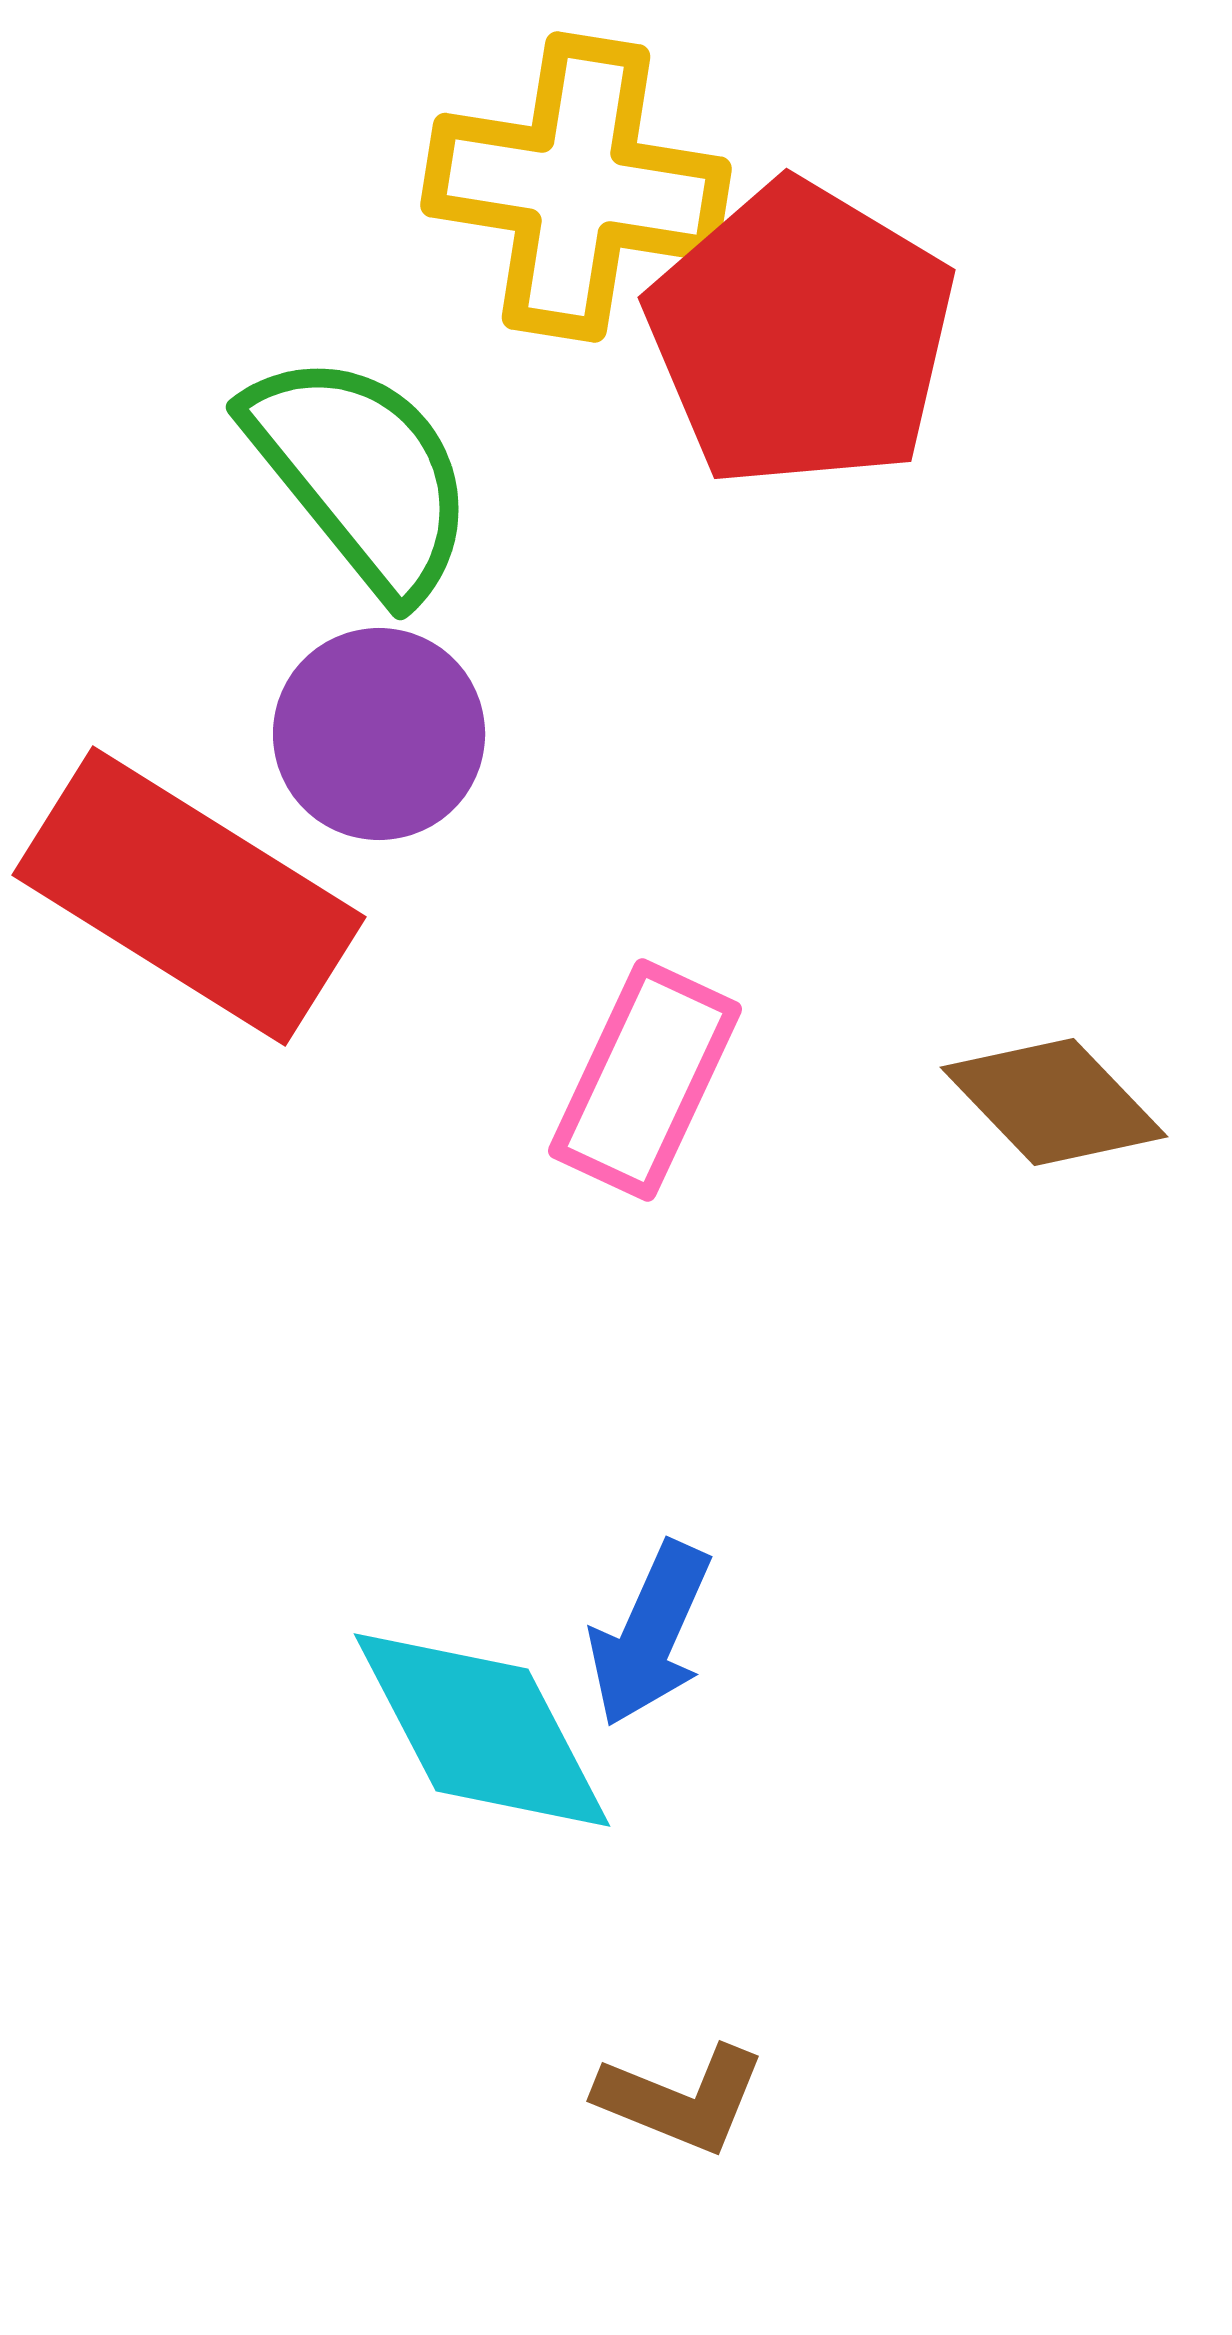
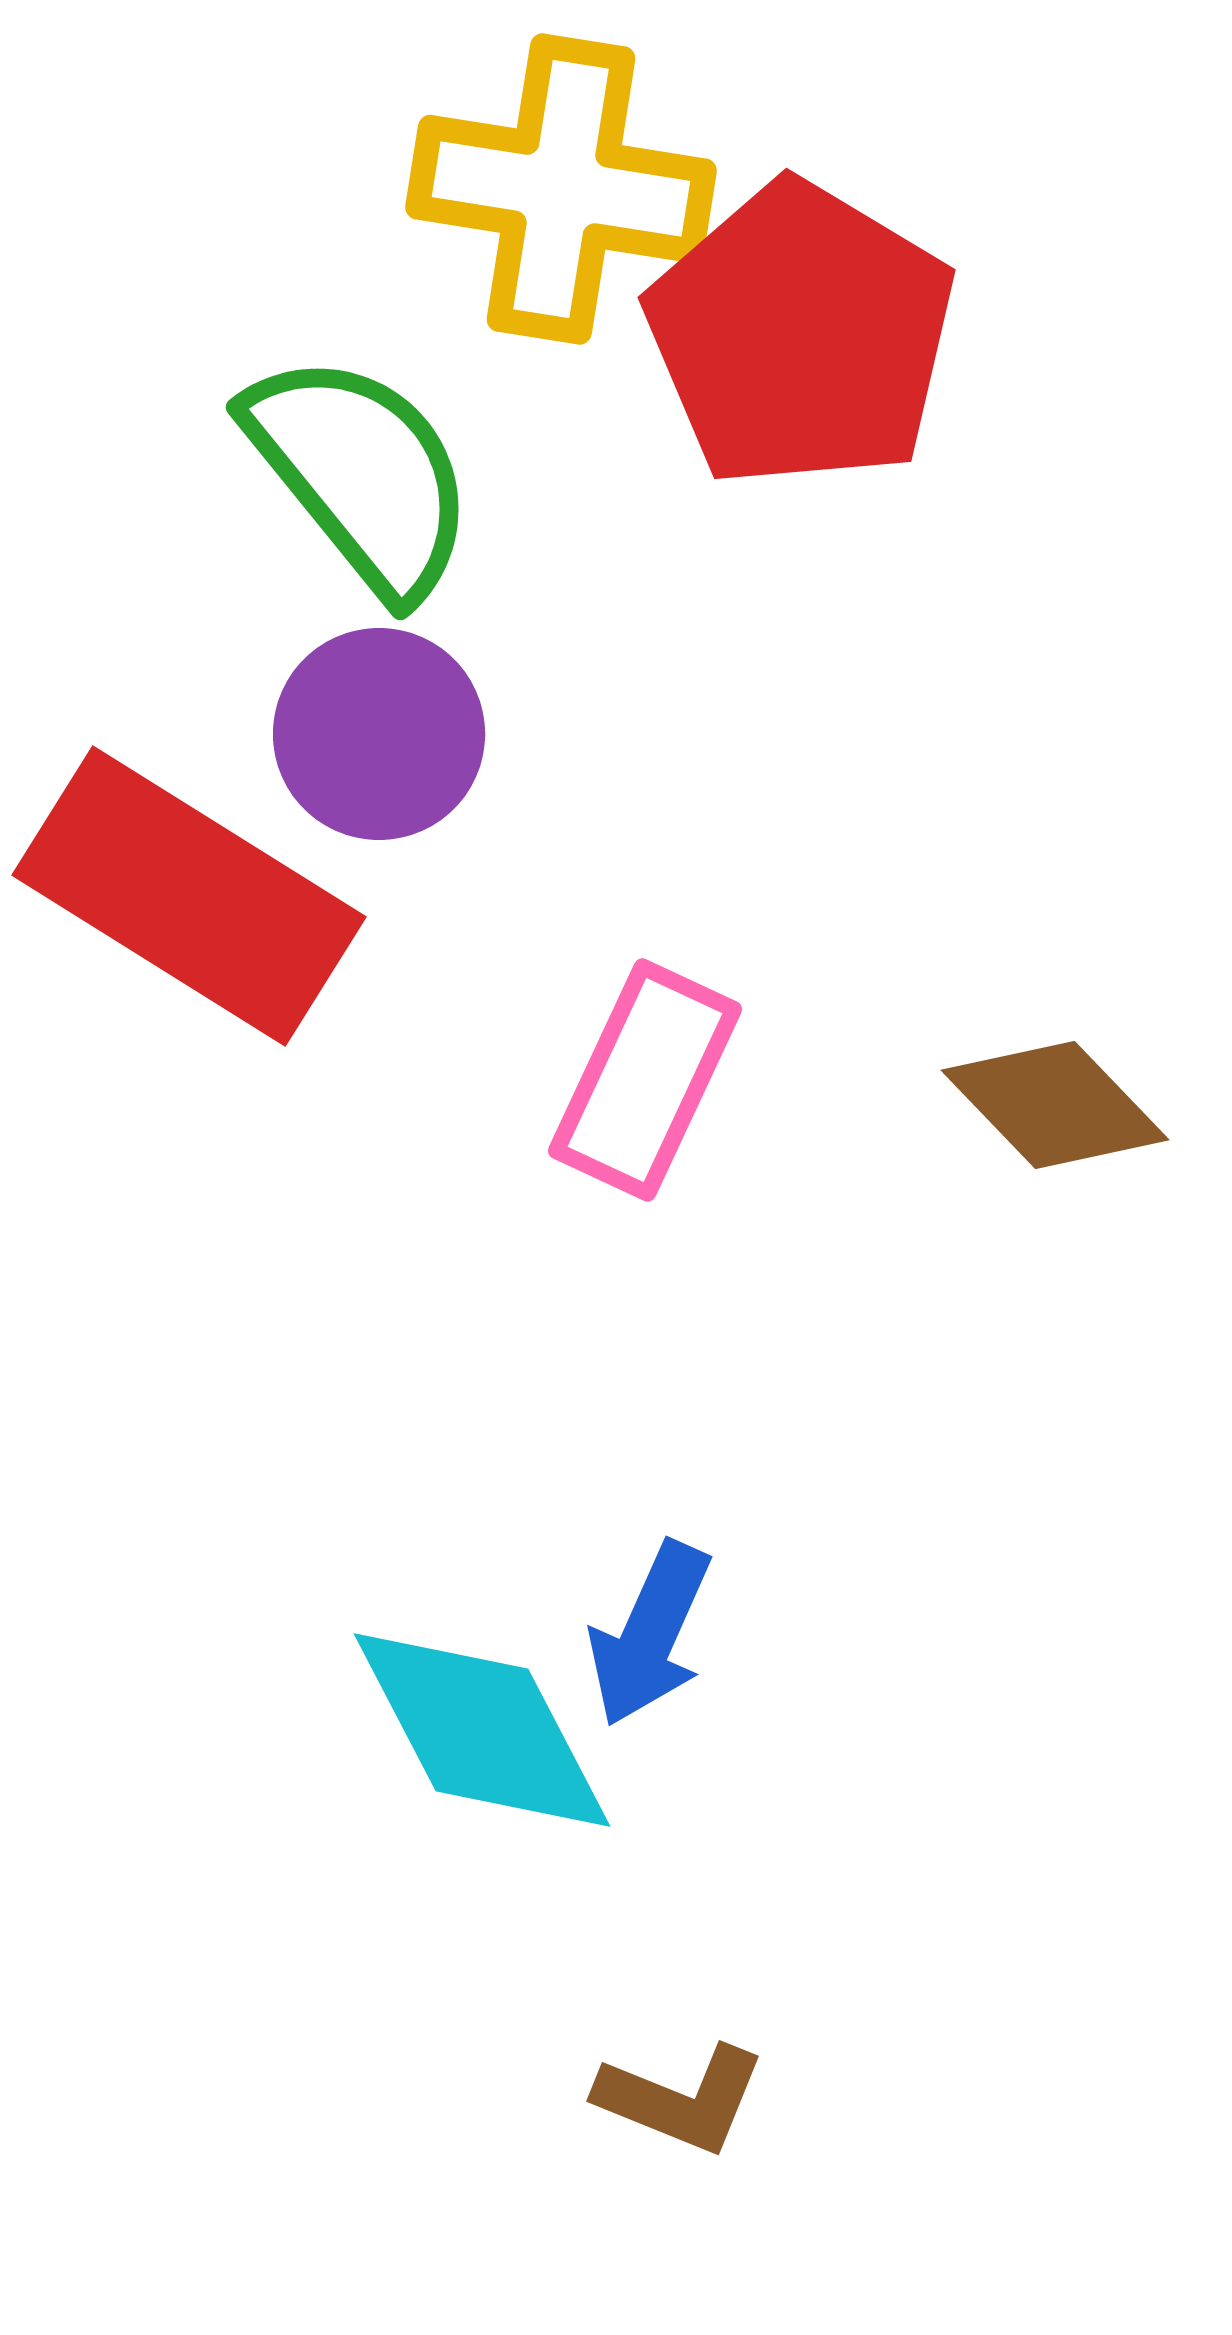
yellow cross: moved 15 px left, 2 px down
brown diamond: moved 1 px right, 3 px down
